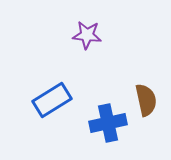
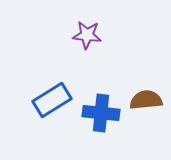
brown semicircle: rotated 84 degrees counterclockwise
blue cross: moved 7 px left, 10 px up; rotated 18 degrees clockwise
